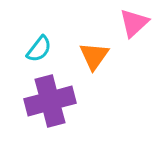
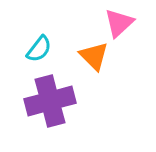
pink triangle: moved 15 px left
orange triangle: rotated 20 degrees counterclockwise
